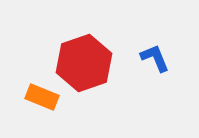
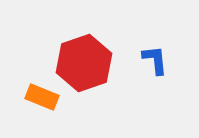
blue L-shape: moved 2 px down; rotated 16 degrees clockwise
